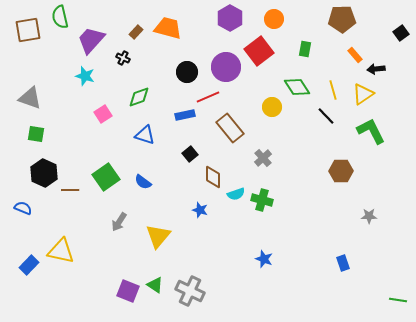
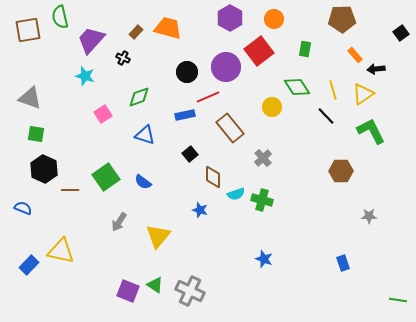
black hexagon at (44, 173): moved 4 px up
